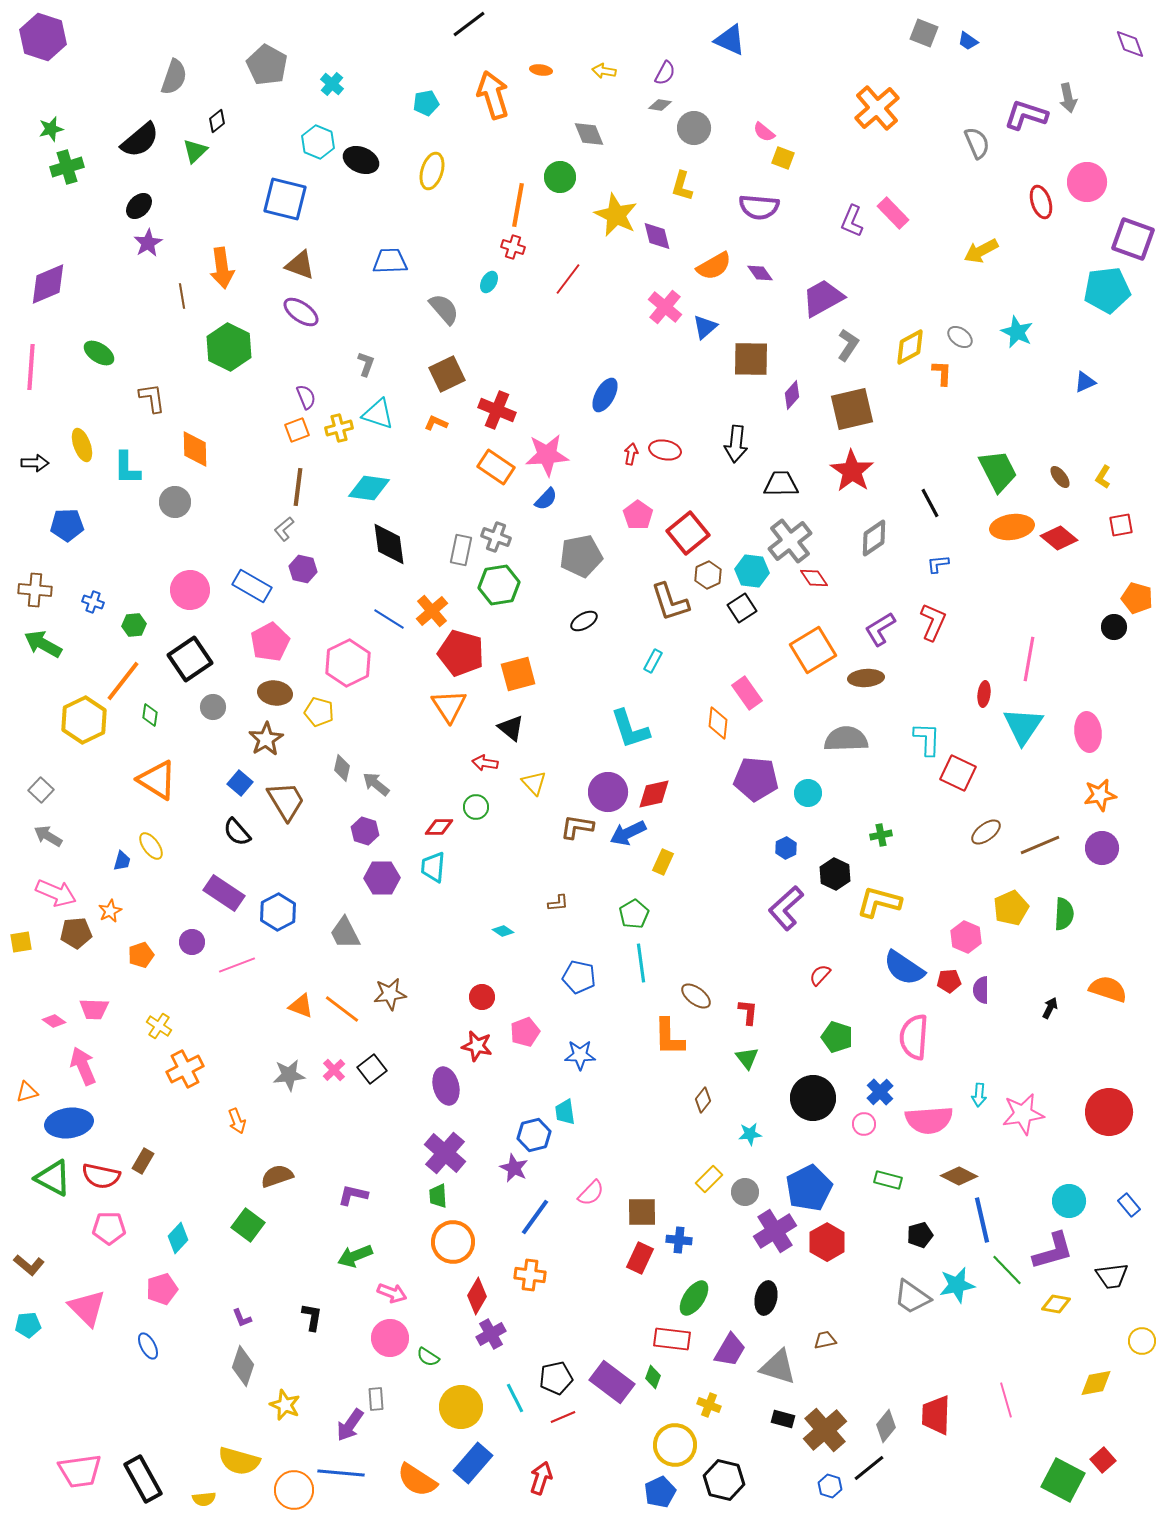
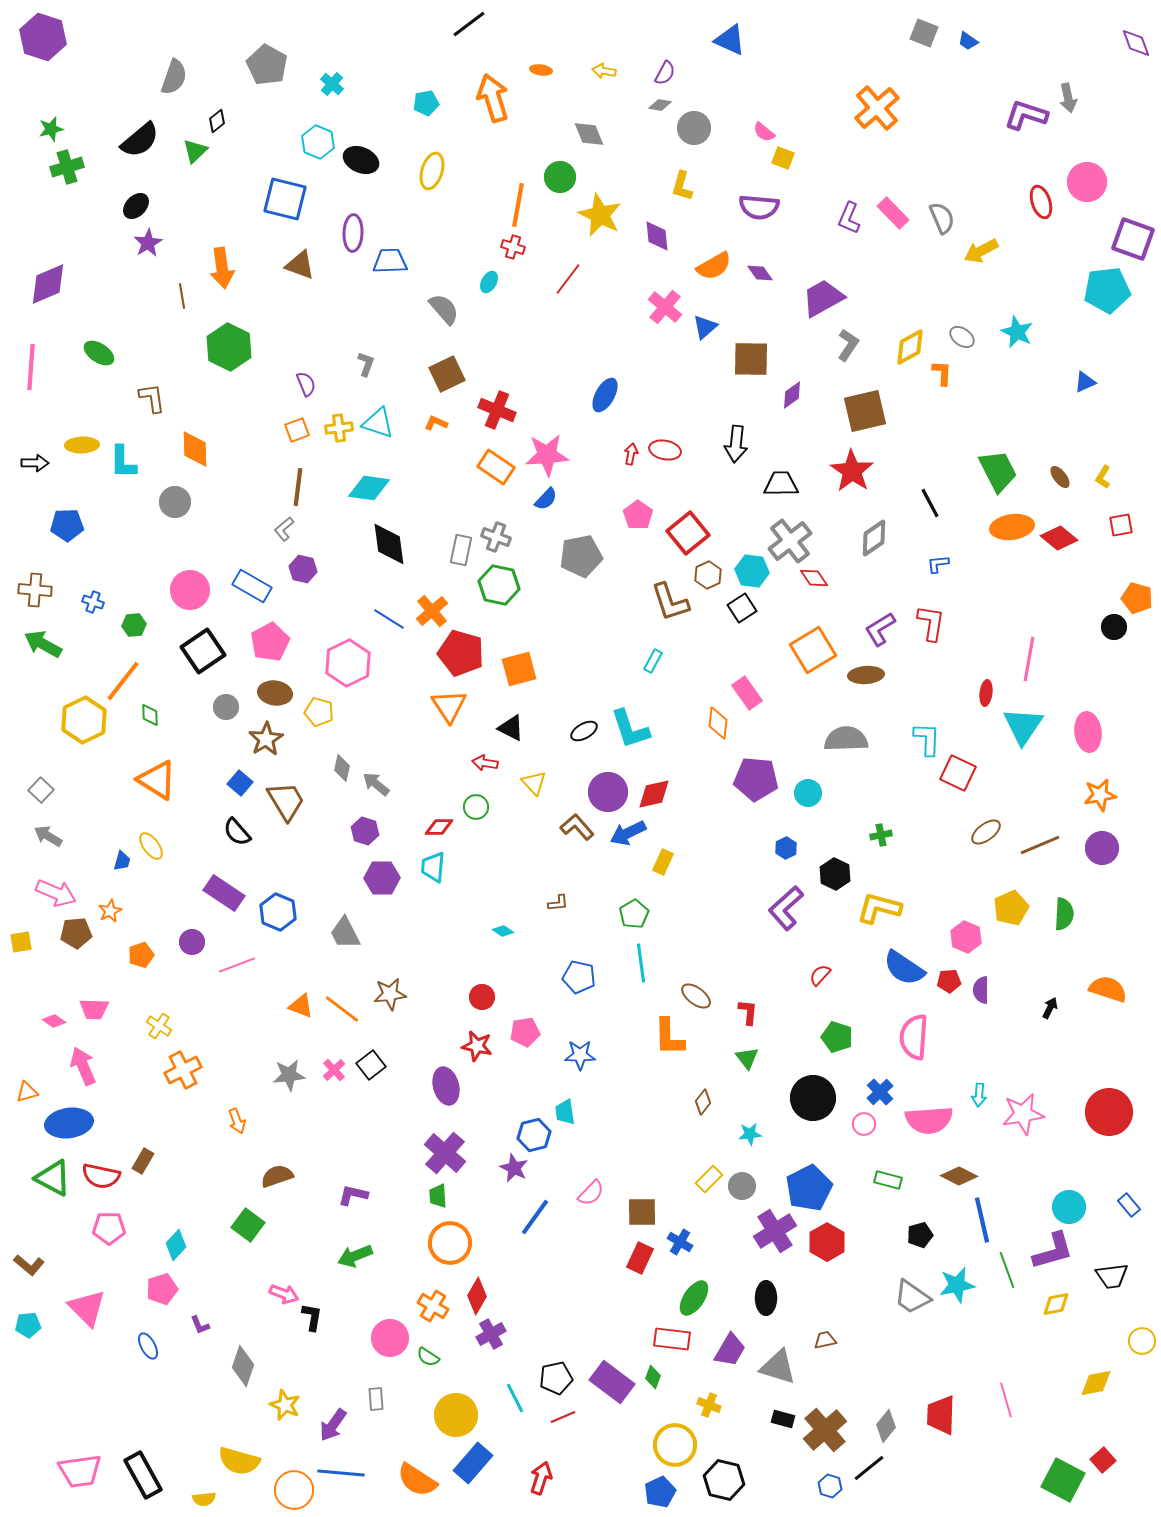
purple diamond at (1130, 44): moved 6 px right, 1 px up
orange arrow at (493, 95): moved 3 px down
gray semicircle at (977, 143): moved 35 px left, 75 px down
black ellipse at (139, 206): moved 3 px left
yellow star at (616, 215): moved 16 px left
purple L-shape at (852, 221): moved 3 px left, 3 px up
purple diamond at (657, 236): rotated 8 degrees clockwise
purple ellipse at (301, 312): moved 52 px right, 79 px up; rotated 57 degrees clockwise
gray ellipse at (960, 337): moved 2 px right
purple diamond at (792, 395): rotated 12 degrees clockwise
purple semicircle at (306, 397): moved 13 px up
brown square at (852, 409): moved 13 px right, 2 px down
cyan triangle at (378, 414): moved 9 px down
yellow cross at (339, 428): rotated 8 degrees clockwise
yellow ellipse at (82, 445): rotated 72 degrees counterclockwise
cyan L-shape at (127, 468): moved 4 px left, 6 px up
green hexagon at (499, 585): rotated 21 degrees clockwise
black ellipse at (584, 621): moved 110 px down
red L-shape at (933, 622): moved 2 px left, 1 px down; rotated 15 degrees counterclockwise
black square at (190, 659): moved 13 px right, 8 px up
orange square at (518, 674): moved 1 px right, 5 px up
brown ellipse at (866, 678): moved 3 px up
red ellipse at (984, 694): moved 2 px right, 1 px up
gray circle at (213, 707): moved 13 px right
green diamond at (150, 715): rotated 10 degrees counterclockwise
black triangle at (511, 728): rotated 12 degrees counterclockwise
brown L-shape at (577, 827): rotated 40 degrees clockwise
yellow L-shape at (879, 902): moved 6 px down
blue hexagon at (278, 912): rotated 9 degrees counterclockwise
pink pentagon at (525, 1032): rotated 12 degrees clockwise
orange cross at (185, 1069): moved 2 px left, 1 px down
black square at (372, 1069): moved 1 px left, 4 px up
brown diamond at (703, 1100): moved 2 px down
gray circle at (745, 1192): moved 3 px left, 6 px up
cyan circle at (1069, 1201): moved 6 px down
cyan diamond at (178, 1238): moved 2 px left, 7 px down
blue cross at (679, 1240): moved 1 px right, 2 px down; rotated 25 degrees clockwise
orange circle at (453, 1242): moved 3 px left, 1 px down
green line at (1007, 1270): rotated 24 degrees clockwise
orange cross at (530, 1275): moved 97 px left, 31 px down; rotated 24 degrees clockwise
pink arrow at (392, 1293): moved 108 px left, 1 px down
black ellipse at (766, 1298): rotated 12 degrees counterclockwise
yellow diamond at (1056, 1304): rotated 20 degrees counterclockwise
purple L-shape at (242, 1318): moved 42 px left, 7 px down
yellow circle at (461, 1407): moved 5 px left, 8 px down
red trapezoid at (936, 1415): moved 5 px right
purple arrow at (350, 1425): moved 17 px left
black rectangle at (143, 1479): moved 4 px up
